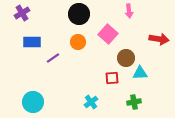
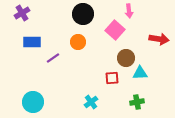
black circle: moved 4 px right
pink square: moved 7 px right, 4 px up
green cross: moved 3 px right
